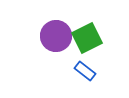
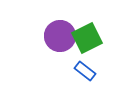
purple circle: moved 4 px right
